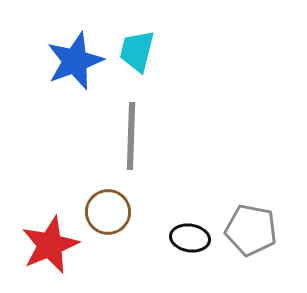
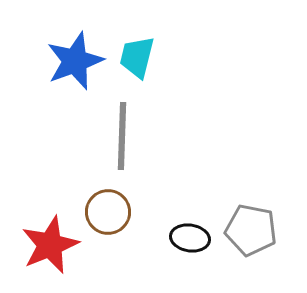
cyan trapezoid: moved 6 px down
gray line: moved 9 px left
